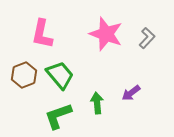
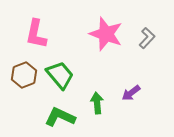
pink L-shape: moved 6 px left
green L-shape: moved 2 px right, 1 px down; rotated 44 degrees clockwise
